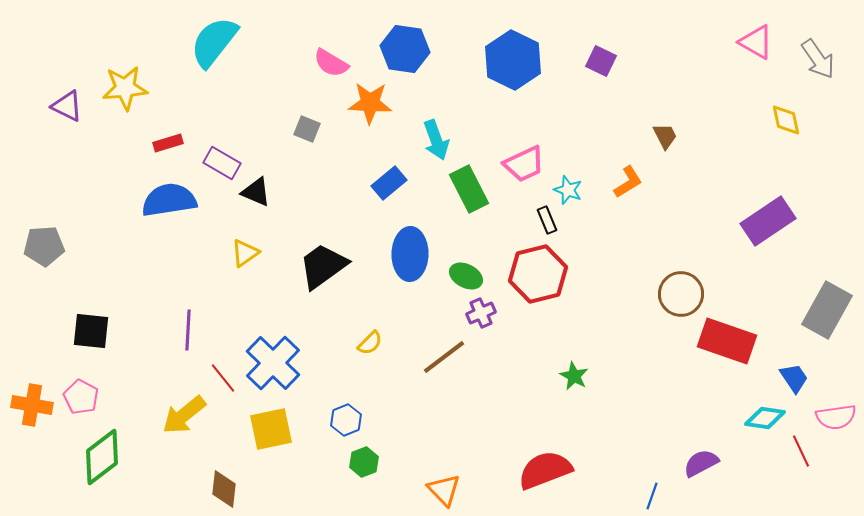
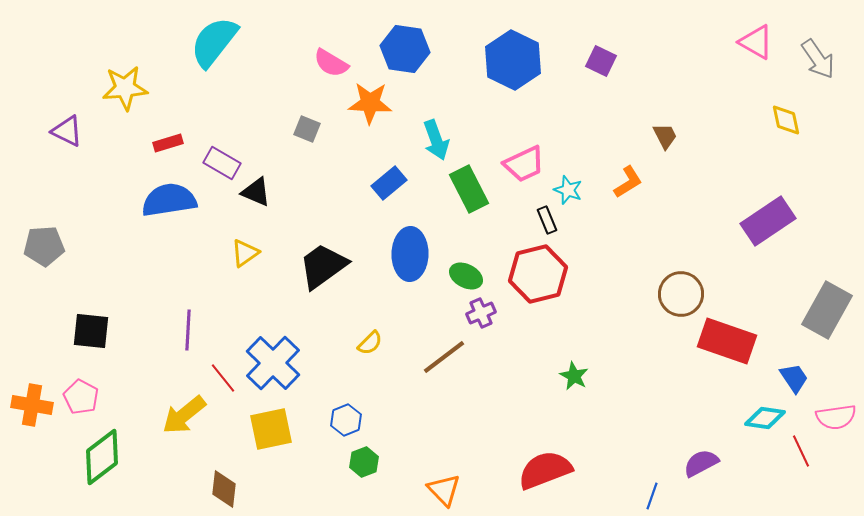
purple triangle at (67, 106): moved 25 px down
